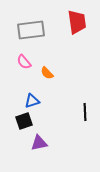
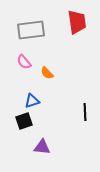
purple triangle: moved 3 px right, 4 px down; rotated 18 degrees clockwise
